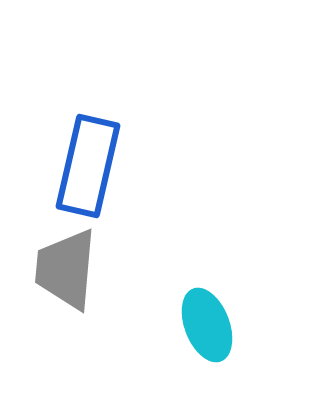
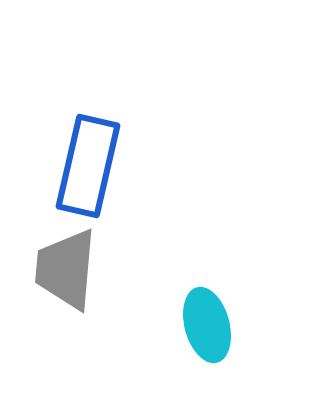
cyan ellipse: rotated 6 degrees clockwise
